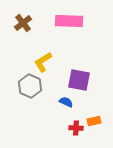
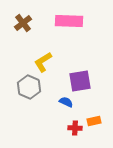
purple square: moved 1 px right, 1 px down; rotated 20 degrees counterclockwise
gray hexagon: moved 1 px left, 1 px down
red cross: moved 1 px left
